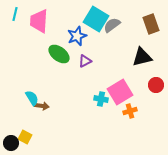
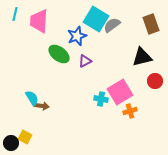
red circle: moved 1 px left, 4 px up
